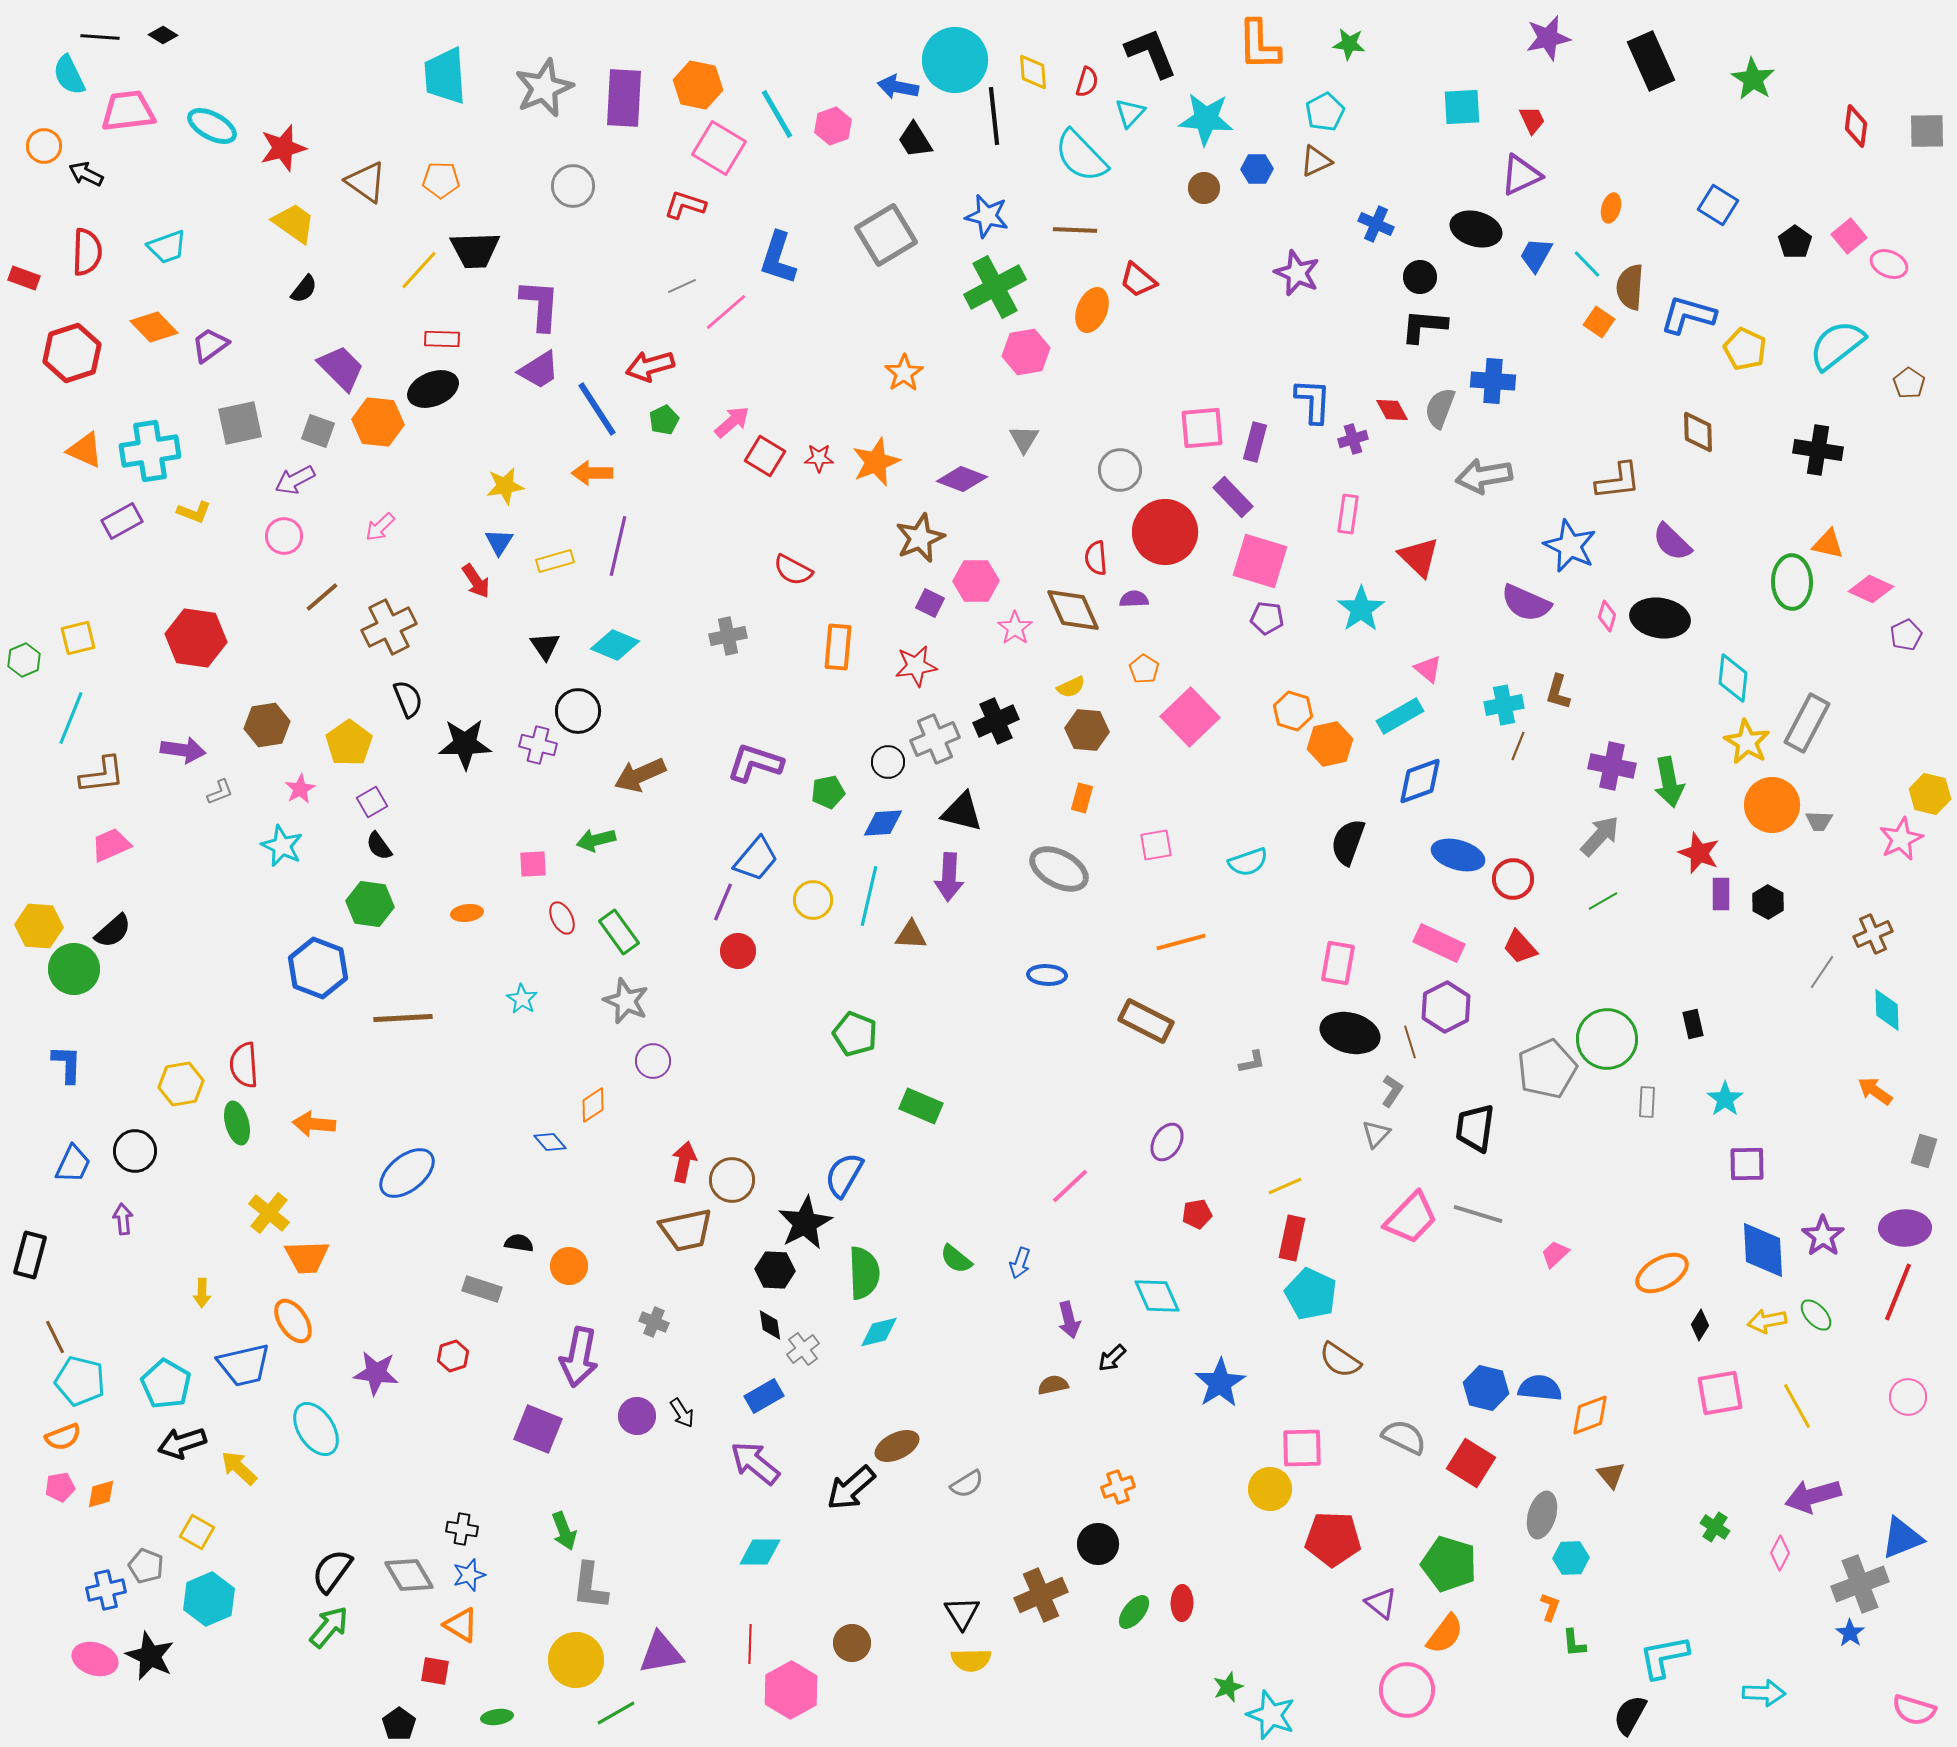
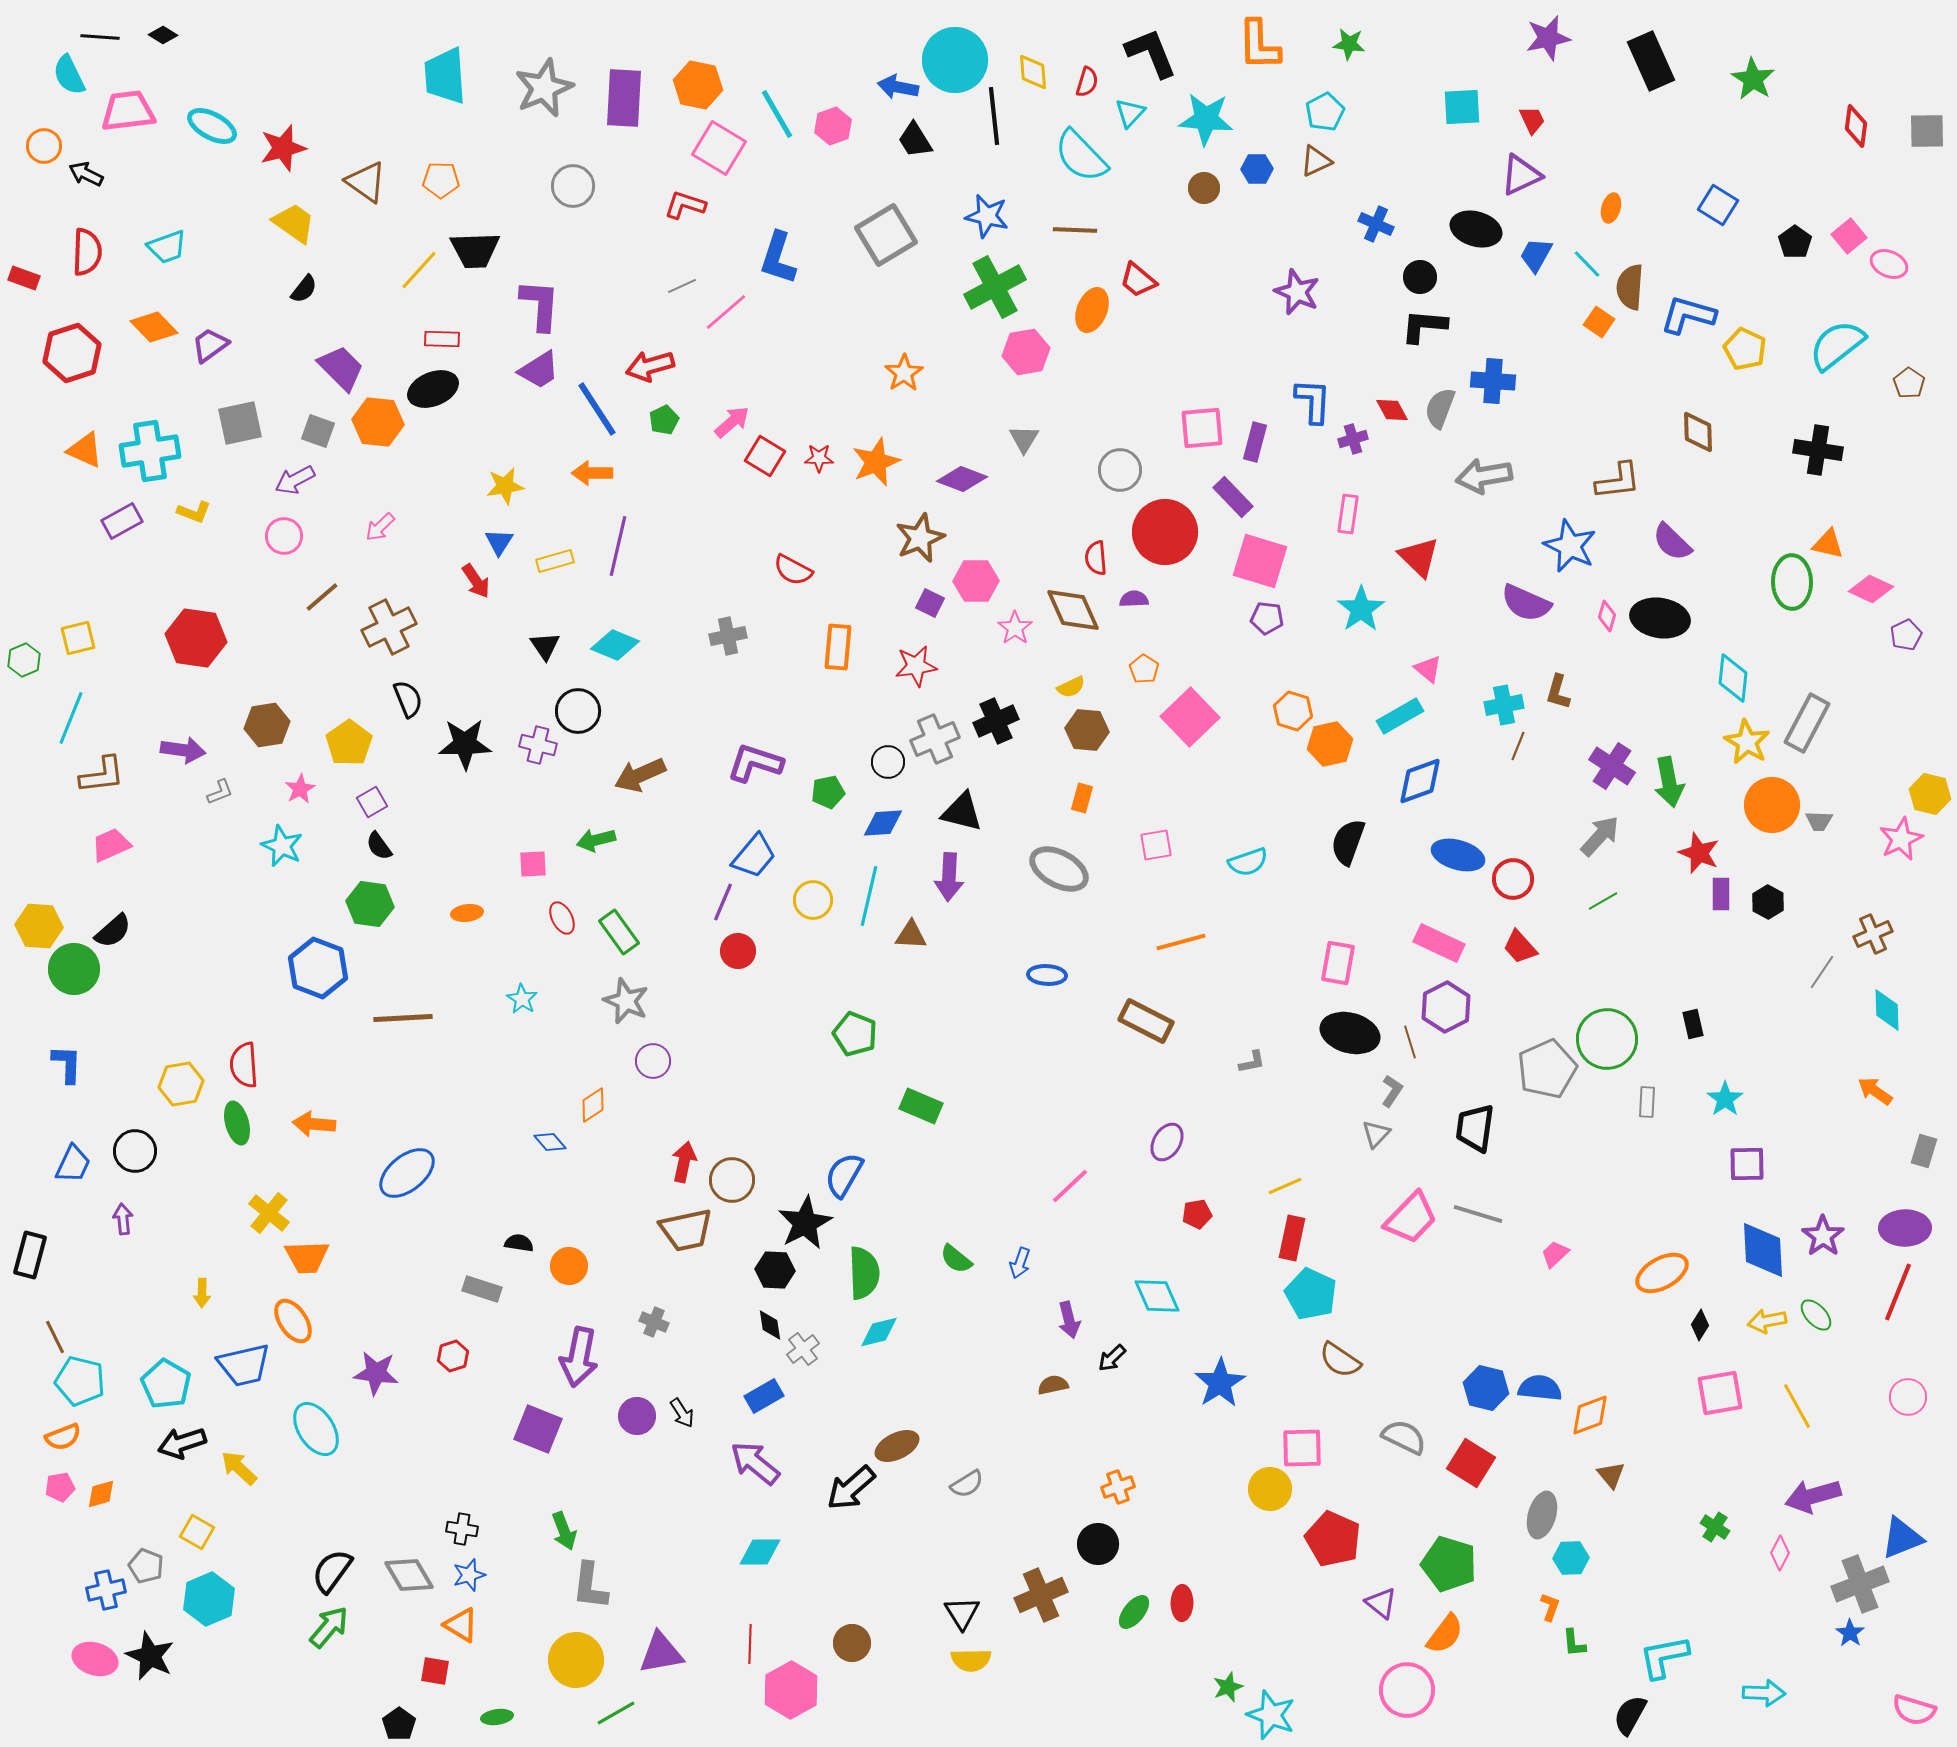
purple star at (1297, 273): moved 19 px down
purple cross at (1612, 766): rotated 21 degrees clockwise
blue trapezoid at (756, 859): moved 2 px left, 3 px up
red pentagon at (1333, 1539): rotated 22 degrees clockwise
